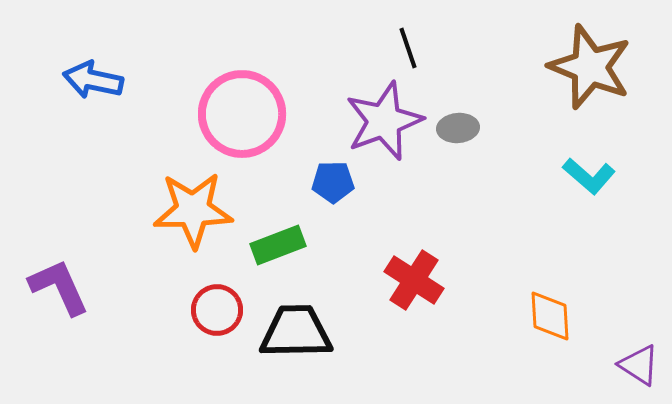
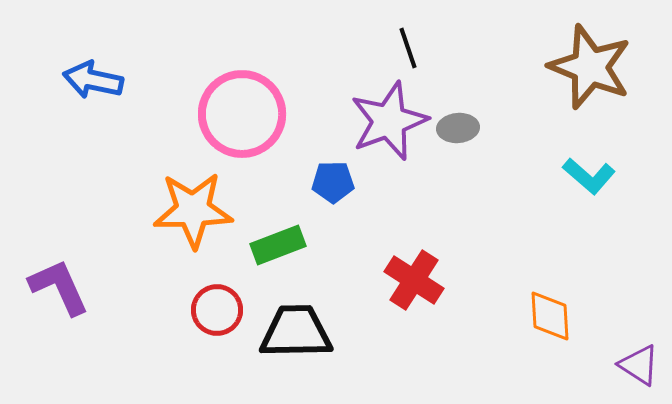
purple star: moved 5 px right
